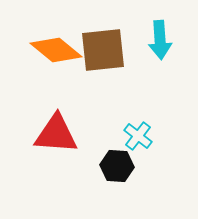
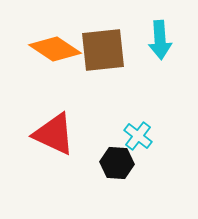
orange diamond: moved 1 px left, 1 px up; rotated 6 degrees counterclockwise
red triangle: moved 2 px left; rotated 21 degrees clockwise
black hexagon: moved 3 px up
